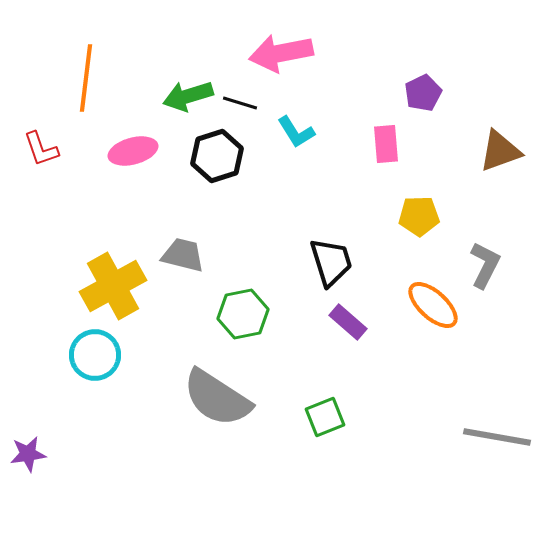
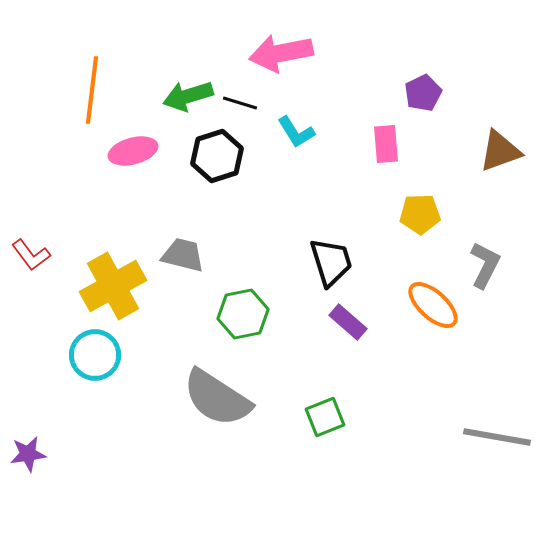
orange line: moved 6 px right, 12 px down
red L-shape: moved 10 px left, 106 px down; rotated 18 degrees counterclockwise
yellow pentagon: moved 1 px right, 2 px up
